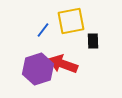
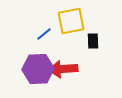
blue line: moved 1 px right, 4 px down; rotated 14 degrees clockwise
red arrow: moved 5 px down; rotated 24 degrees counterclockwise
purple hexagon: rotated 16 degrees clockwise
